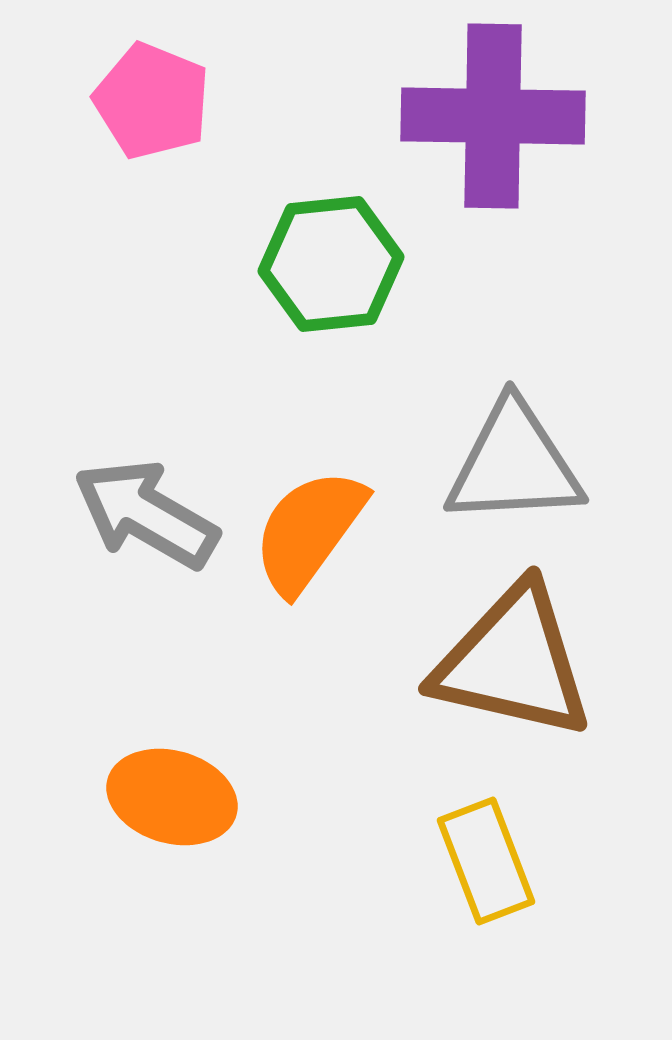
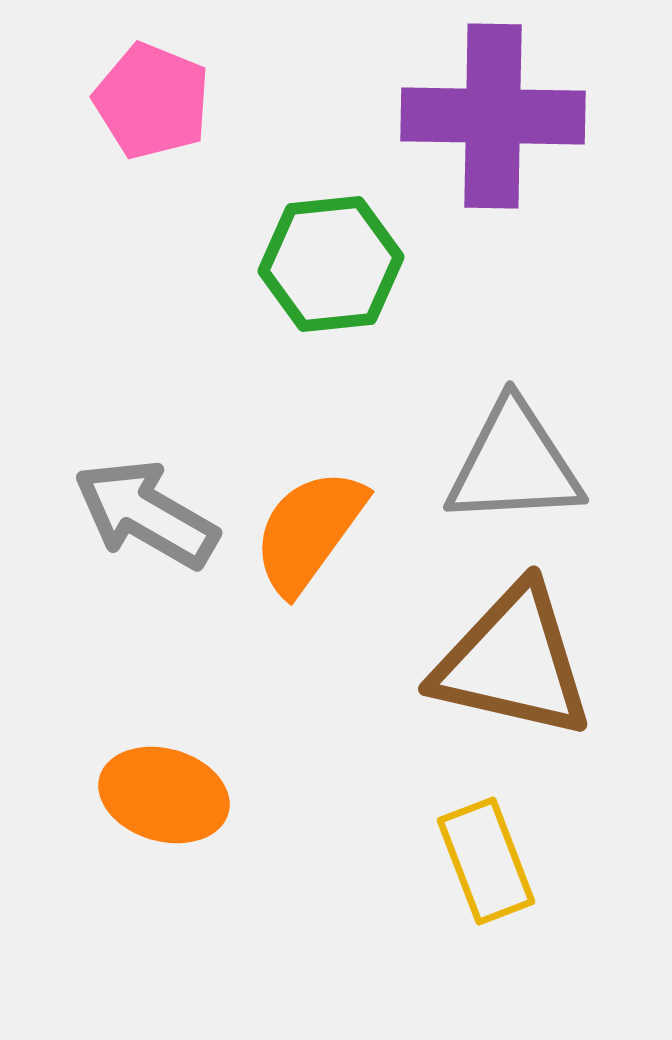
orange ellipse: moved 8 px left, 2 px up
